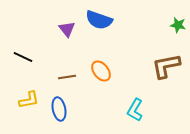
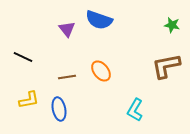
green star: moved 6 px left
